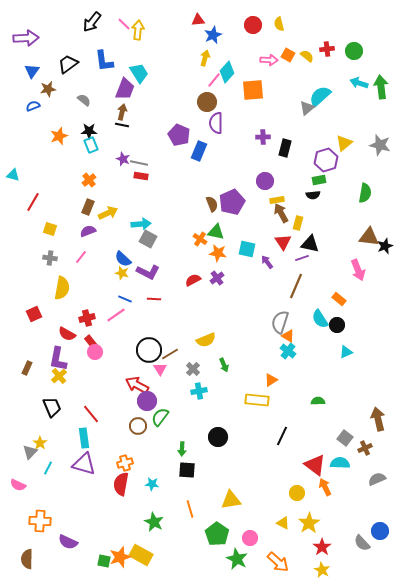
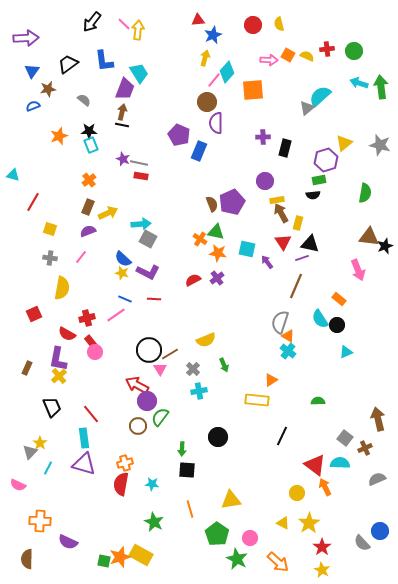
yellow semicircle at (307, 56): rotated 16 degrees counterclockwise
